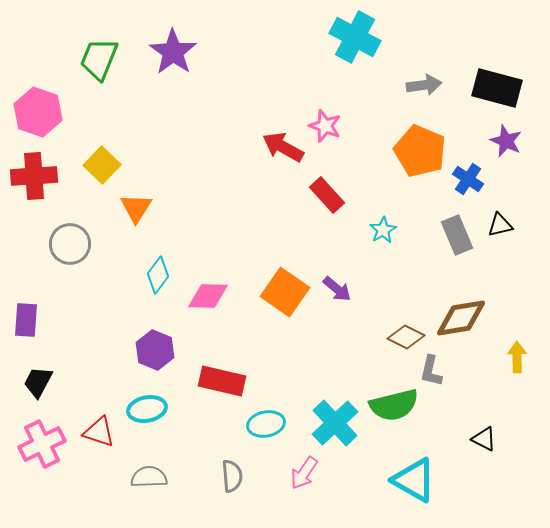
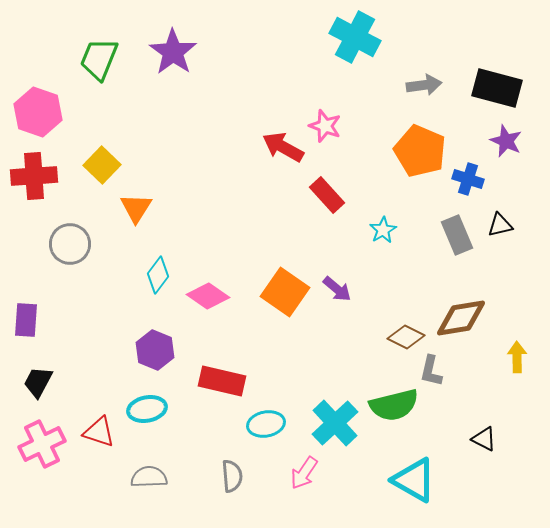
blue cross at (468, 179): rotated 16 degrees counterclockwise
pink diamond at (208, 296): rotated 33 degrees clockwise
